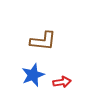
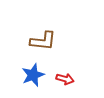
red arrow: moved 3 px right, 3 px up; rotated 24 degrees clockwise
